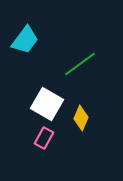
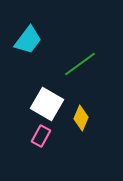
cyan trapezoid: moved 3 px right
pink rectangle: moved 3 px left, 2 px up
